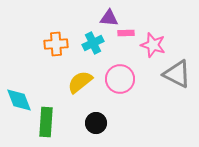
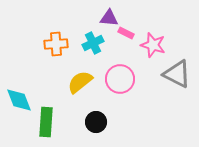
pink rectangle: rotated 28 degrees clockwise
black circle: moved 1 px up
